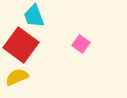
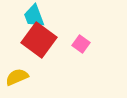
red square: moved 18 px right, 5 px up
